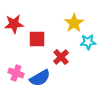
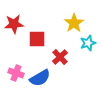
cyan star: moved 1 px down; rotated 14 degrees counterclockwise
red cross: moved 1 px left
